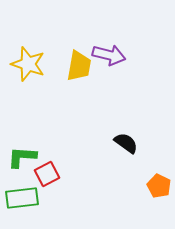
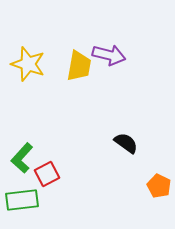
green L-shape: moved 1 px down; rotated 52 degrees counterclockwise
green rectangle: moved 2 px down
